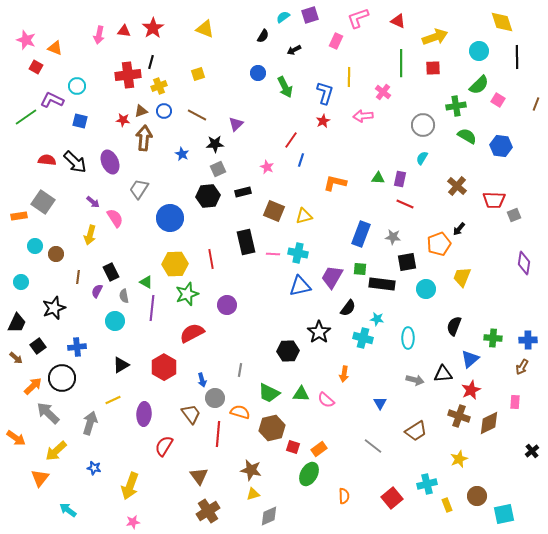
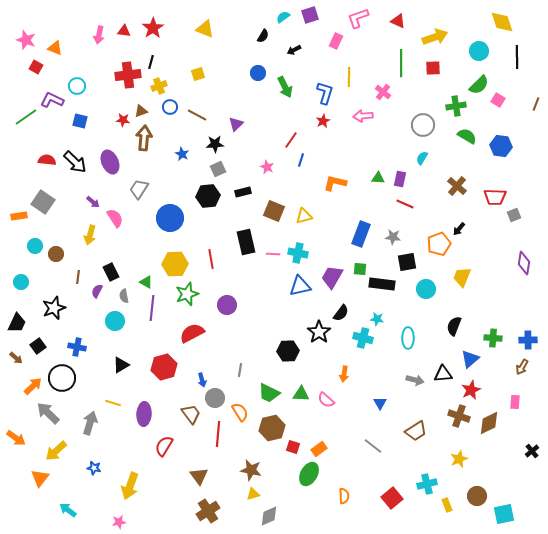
blue circle at (164, 111): moved 6 px right, 4 px up
red trapezoid at (494, 200): moved 1 px right, 3 px up
black semicircle at (348, 308): moved 7 px left, 5 px down
blue cross at (77, 347): rotated 18 degrees clockwise
red hexagon at (164, 367): rotated 15 degrees clockwise
yellow line at (113, 400): moved 3 px down; rotated 42 degrees clockwise
orange semicircle at (240, 412): rotated 42 degrees clockwise
pink star at (133, 522): moved 14 px left
